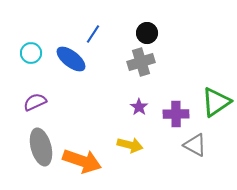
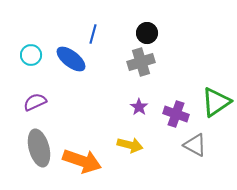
blue line: rotated 18 degrees counterclockwise
cyan circle: moved 2 px down
purple cross: rotated 20 degrees clockwise
gray ellipse: moved 2 px left, 1 px down
